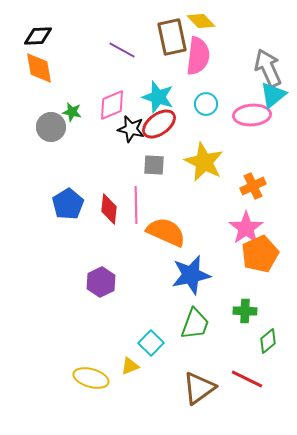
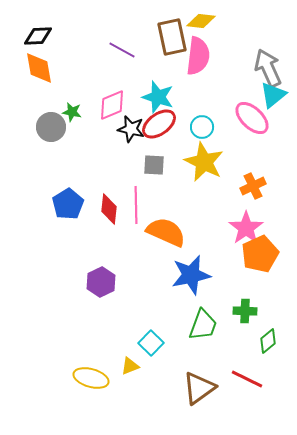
yellow diamond: rotated 40 degrees counterclockwise
cyan circle: moved 4 px left, 23 px down
pink ellipse: moved 3 px down; rotated 48 degrees clockwise
green trapezoid: moved 8 px right, 1 px down
